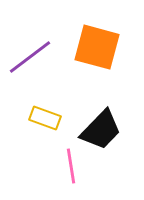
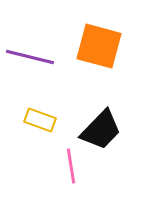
orange square: moved 2 px right, 1 px up
purple line: rotated 51 degrees clockwise
yellow rectangle: moved 5 px left, 2 px down
